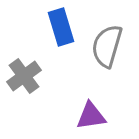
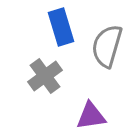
gray cross: moved 21 px right
